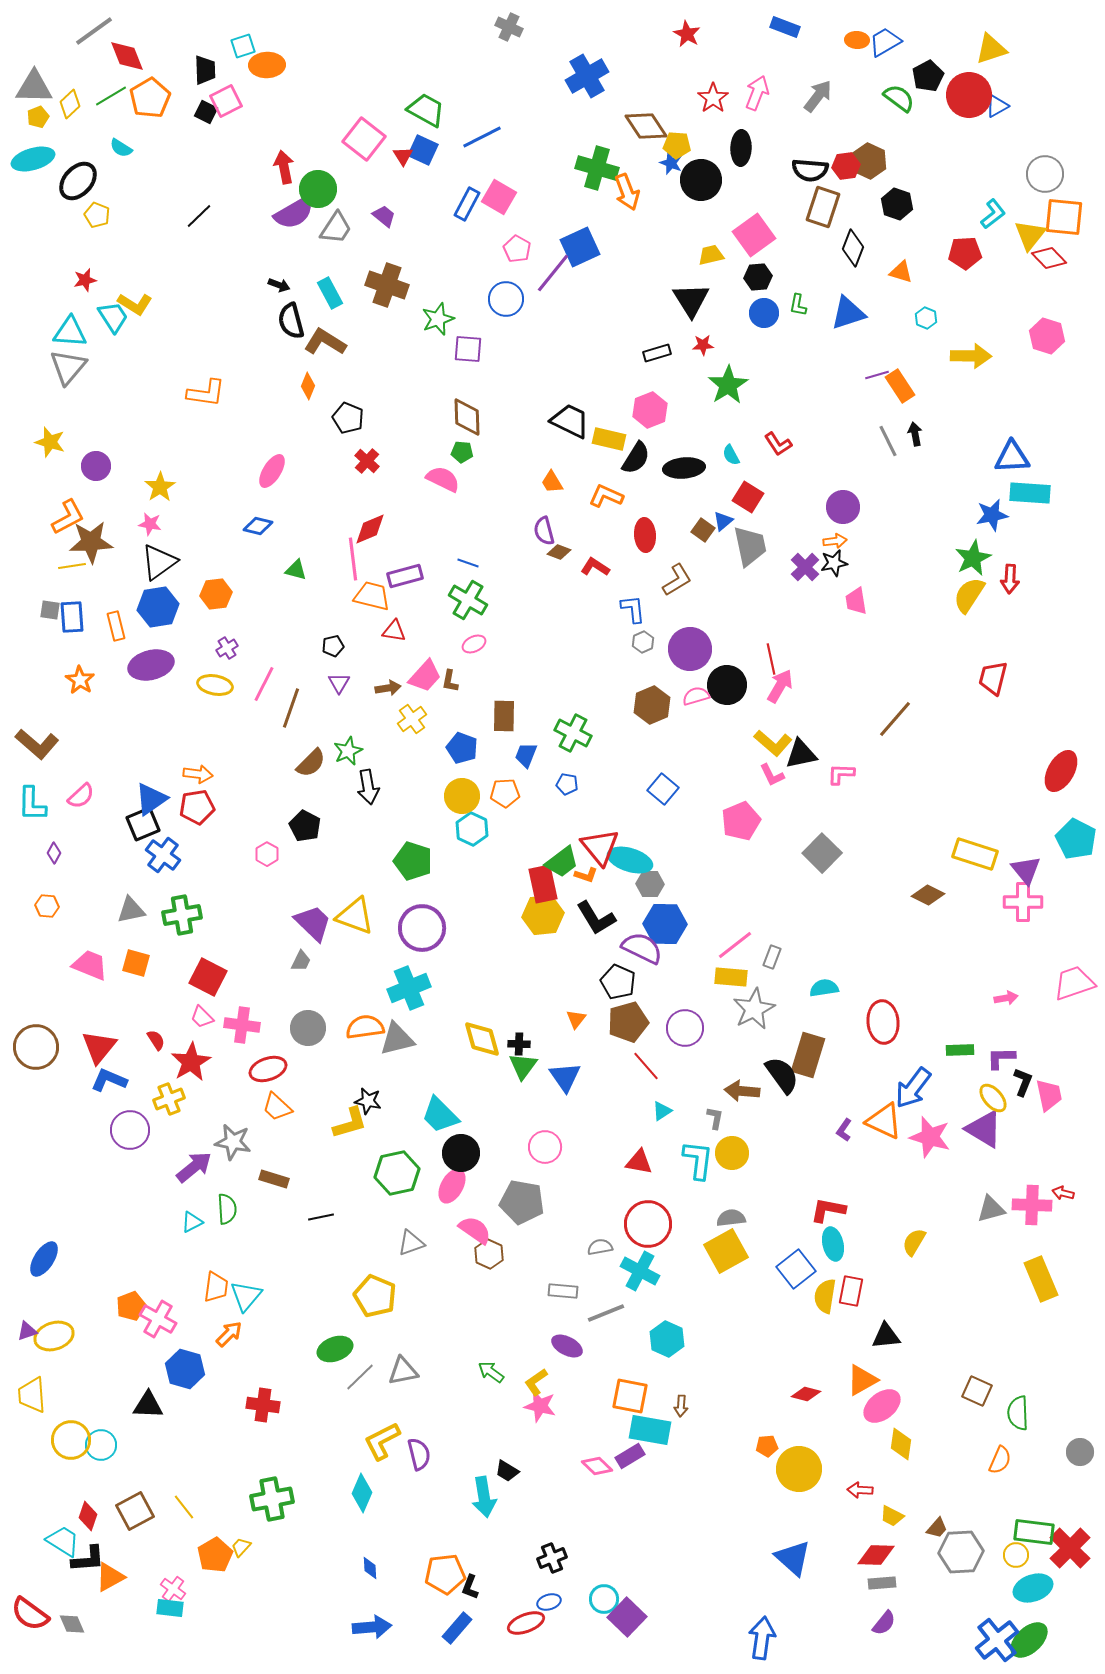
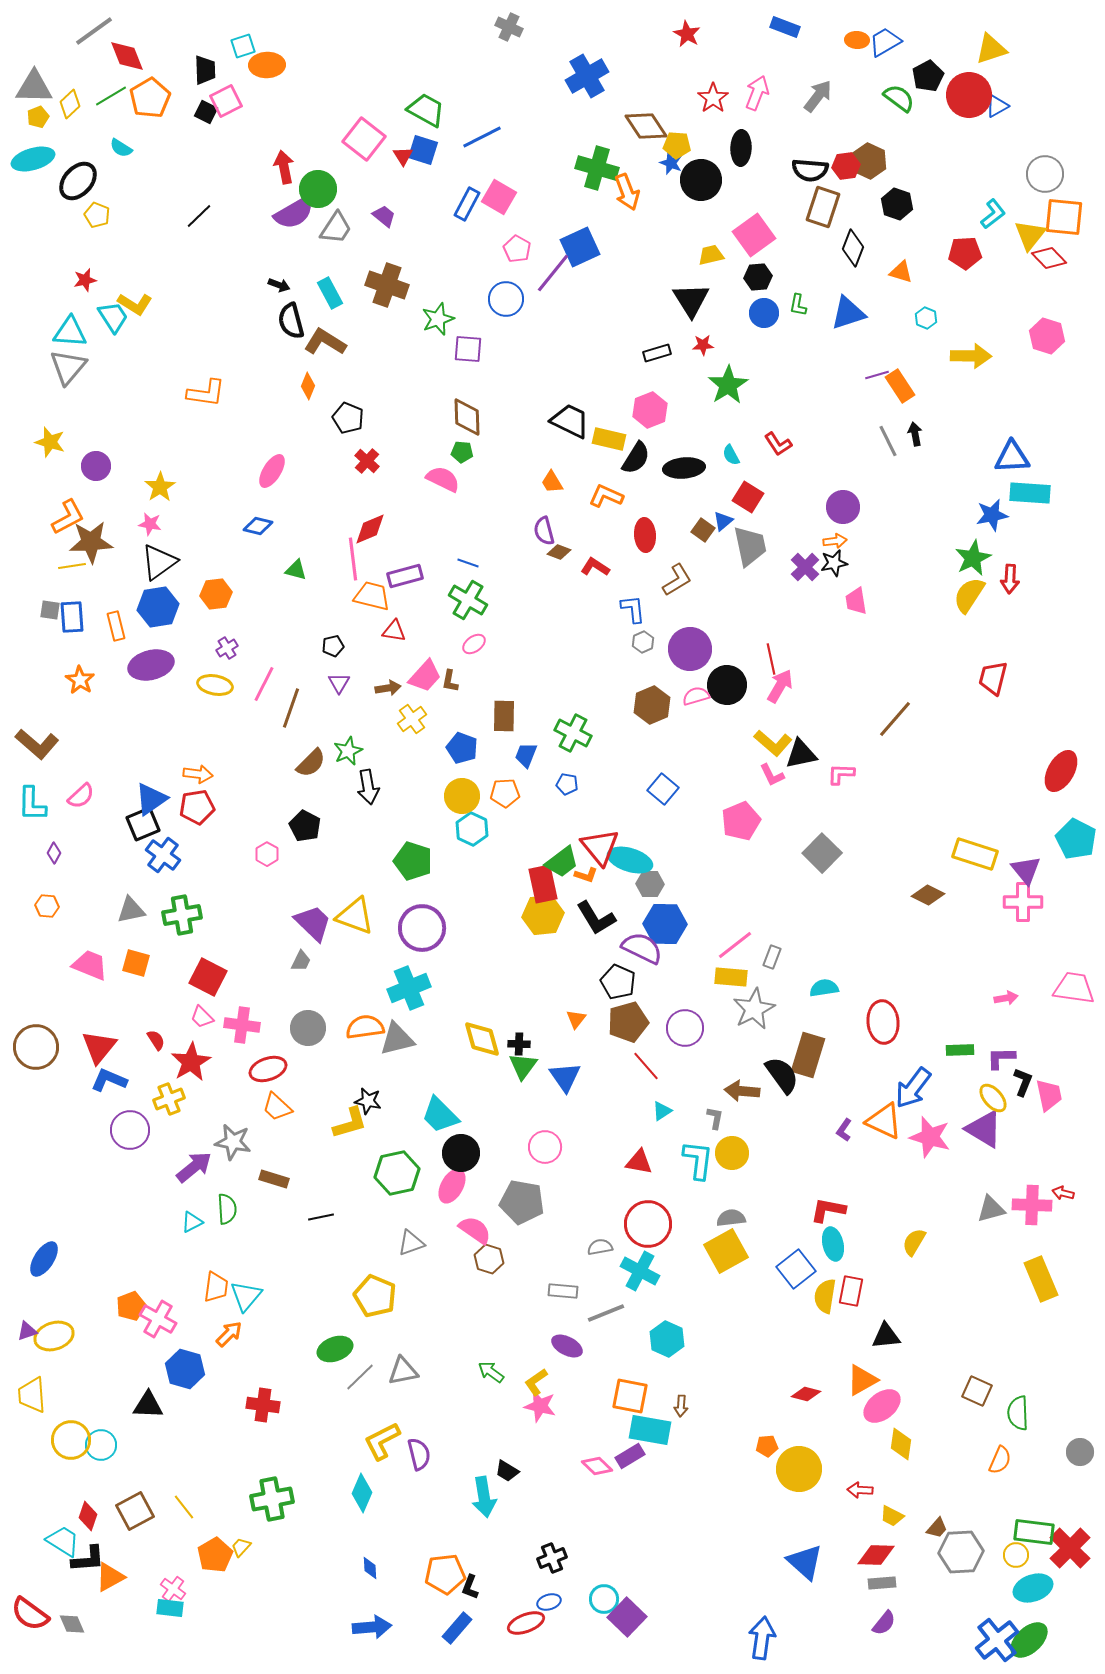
blue square at (423, 150): rotated 8 degrees counterclockwise
pink ellipse at (474, 644): rotated 10 degrees counterclockwise
pink trapezoid at (1074, 983): moved 5 px down; rotated 27 degrees clockwise
brown hexagon at (489, 1254): moved 5 px down; rotated 8 degrees counterclockwise
blue triangle at (793, 1558): moved 12 px right, 4 px down
